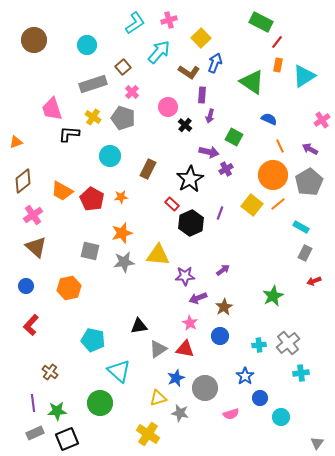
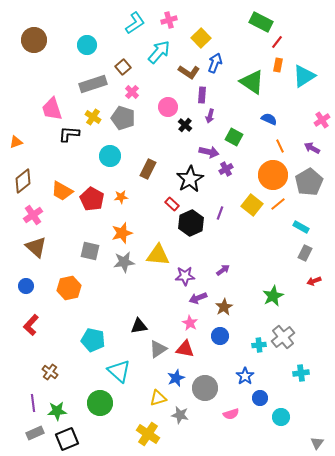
purple arrow at (310, 149): moved 2 px right, 1 px up
gray cross at (288, 343): moved 5 px left, 6 px up
gray star at (180, 413): moved 2 px down
